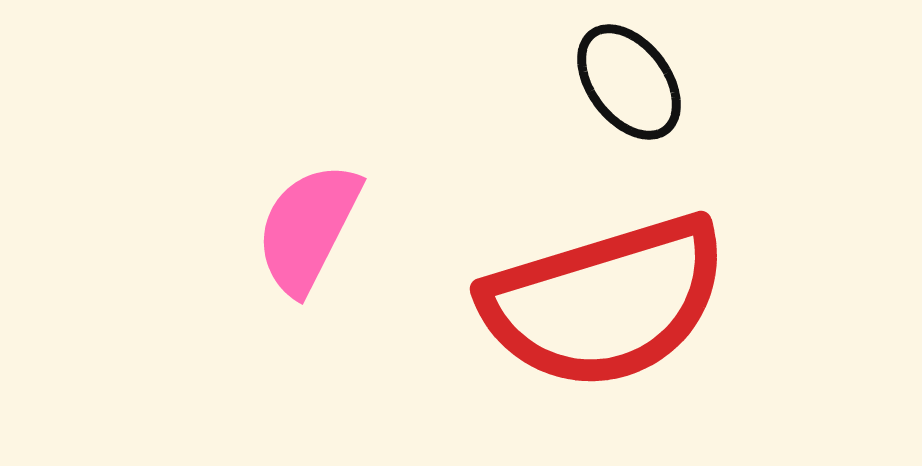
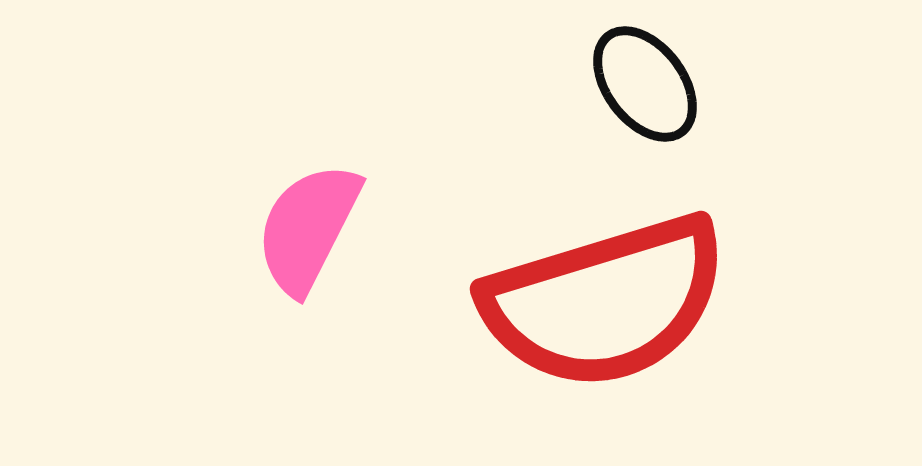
black ellipse: moved 16 px right, 2 px down
